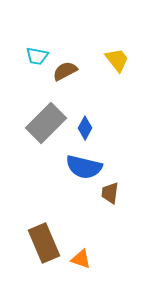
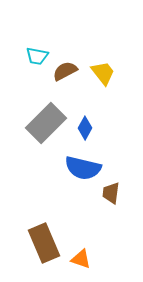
yellow trapezoid: moved 14 px left, 13 px down
blue semicircle: moved 1 px left, 1 px down
brown trapezoid: moved 1 px right
